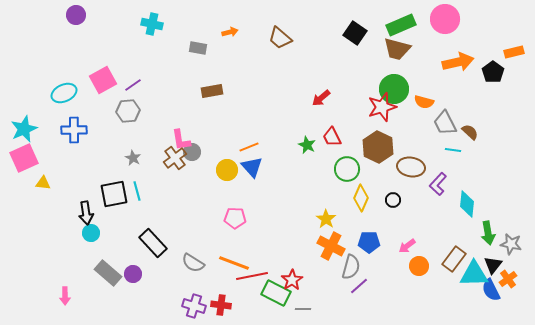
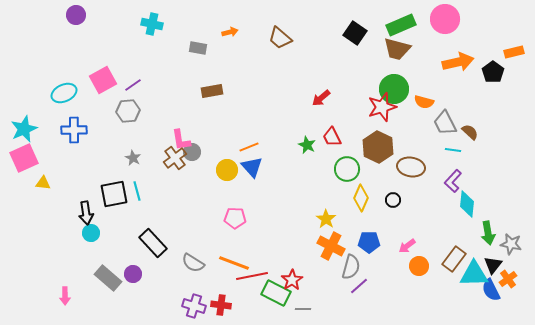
purple L-shape at (438, 184): moved 15 px right, 3 px up
gray rectangle at (108, 273): moved 5 px down
